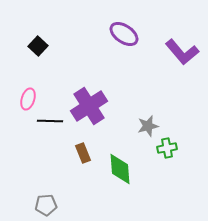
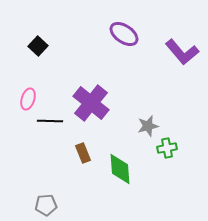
purple cross: moved 2 px right, 3 px up; rotated 18 degrees counterclockwise
